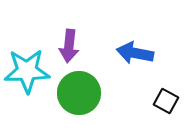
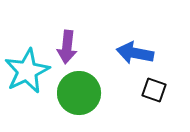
purple arrow: moved 2 px left, 1 px down
cyan star: rotated 24 degrees counterclockwise
black square: moved 12 px left, 11 px up; rotated 10 degrees counterclockwise
